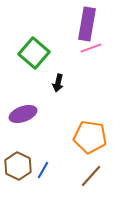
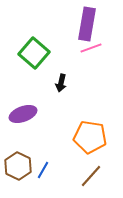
black arrow: moved 3 px right
